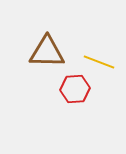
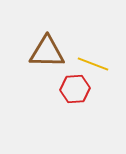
yellow line: moved 6 px left, 2 px down
